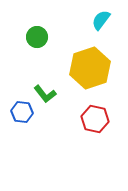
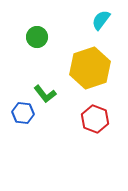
blue hexagon: moved 1 px right, 1 px down
red hexagon: rotated 8 degrees clockwise
